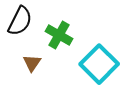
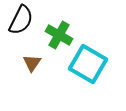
black semicircle: moved 1 px right, 1 px up
cyan square: moved 11 px left; rotated 15 degrees counterclockwise
